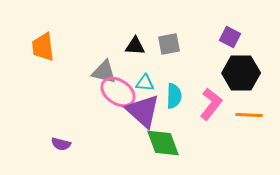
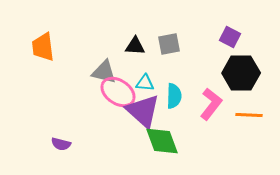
green diamond: moved 1 px left, 2 px up
